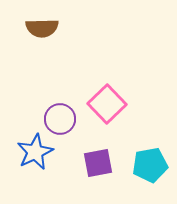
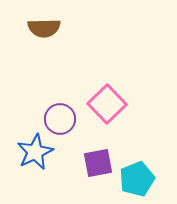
brown semicircle: moved 2 px right
cyan pentagon: moved 13 px left, 14 px down; rotated 12 degrees counterclockwise
